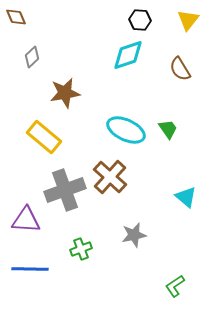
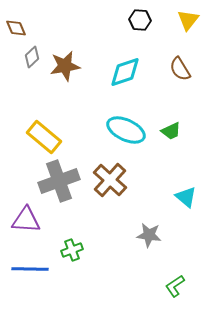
brown diamond: moved 11 px down
cyan diamond: moved 3 px left, 17 px down
brown star: moved 27 px up
green trapezoid: moved 3 px right, 2 px down; rotated 100 degrees clockwise
brown cross: moved 3 px down
gray cross: moved 6 px left, 9 px up
gray star: moved 15 px right; rotated 20 degrees clockwise
green cross: moved 9 px left, 1 px down
